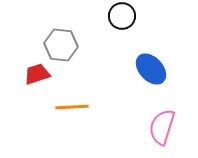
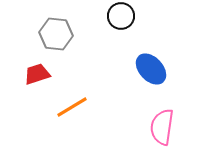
black circle: moved 1 px left
gray hexagon: moved 5 px left, 11 px up
orange line: rotated 28 degrees counterclockwise
pink semicircle: rotated 9 degrees counterclockwise
